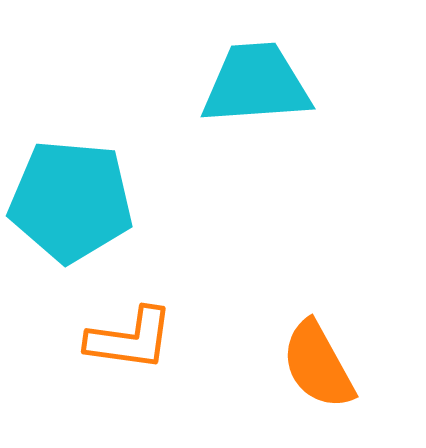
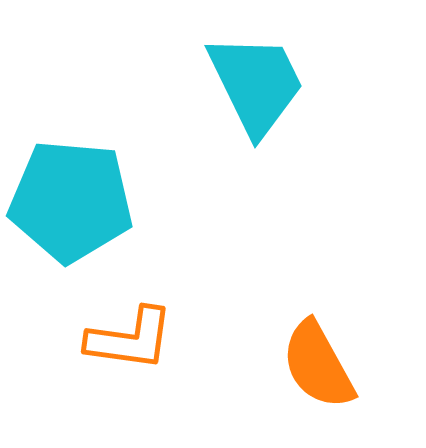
cyan trapezoid: rotated 68 degrees clockwise
